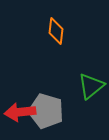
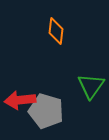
green triangle: rotated 16 degrees counterclockwise
red arrow: moved 12 px up
